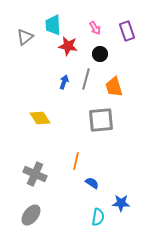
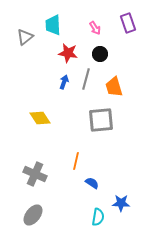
purple rectangle: moved 1 px right, 8 px up
red star: moved 7 px down
gray ellipse: moved 2 px right
